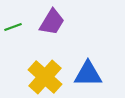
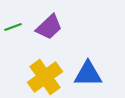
purple trapezoid: moved 3 px left, 5 px down; rotated 16 degrees clockwise
yellow cross: rotated 12 degrees clockwise
